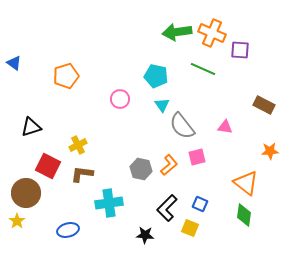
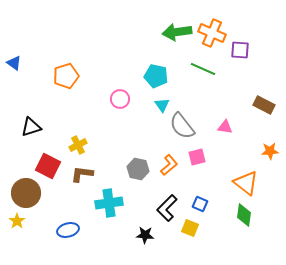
gray hexagon: moved 3 px left
